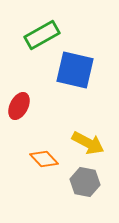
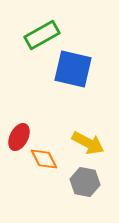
blue square: moved 2 px left, 1 px up
red ellipse: moved 31 px down
orange diamond: rotated 16 degrees clockwise
